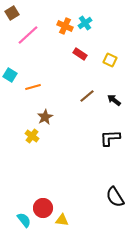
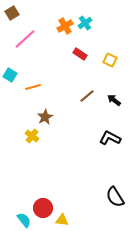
orange cross: rotated 35 degrees clockwise
pink line: moved 3 px left, 4 px down
black L-shape: rotated 30 degrees clockwise
